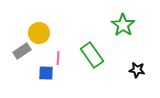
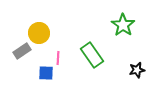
black star: rotated 21 degrees counterclockwise
